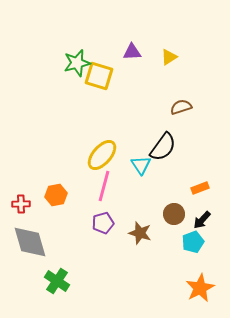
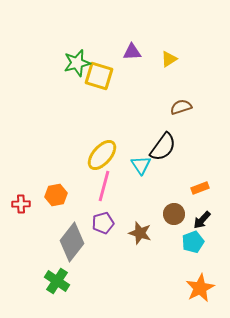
yellow triangle: moved 2 px down
gray diamond: moved 42 px right; rotated 54 degrees clockwise
